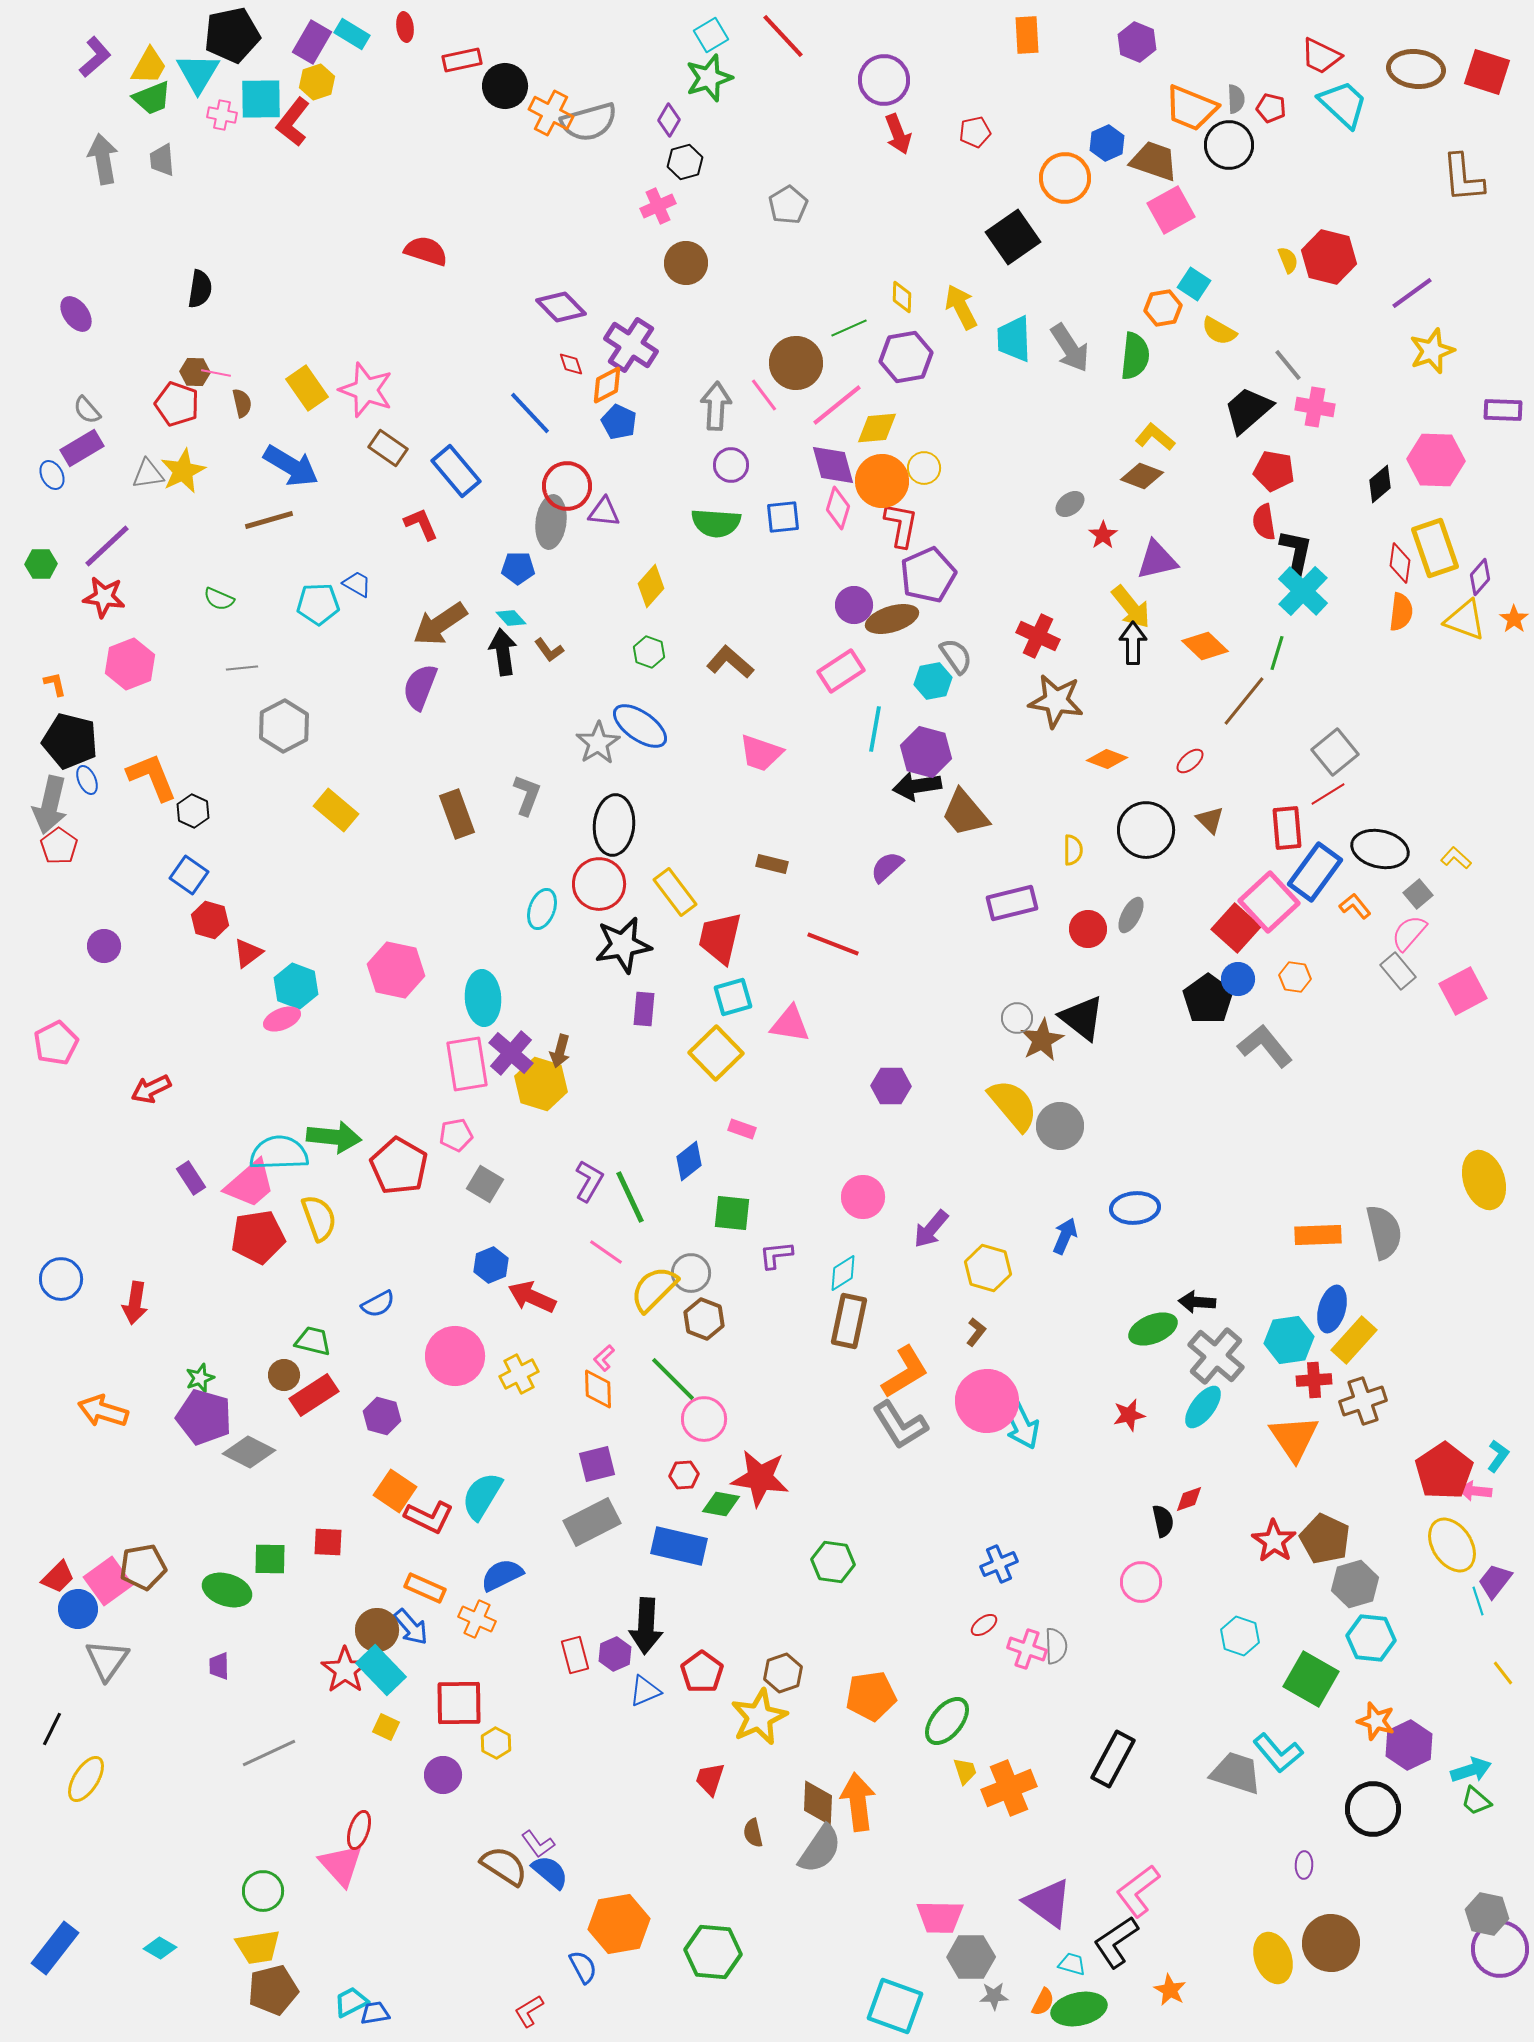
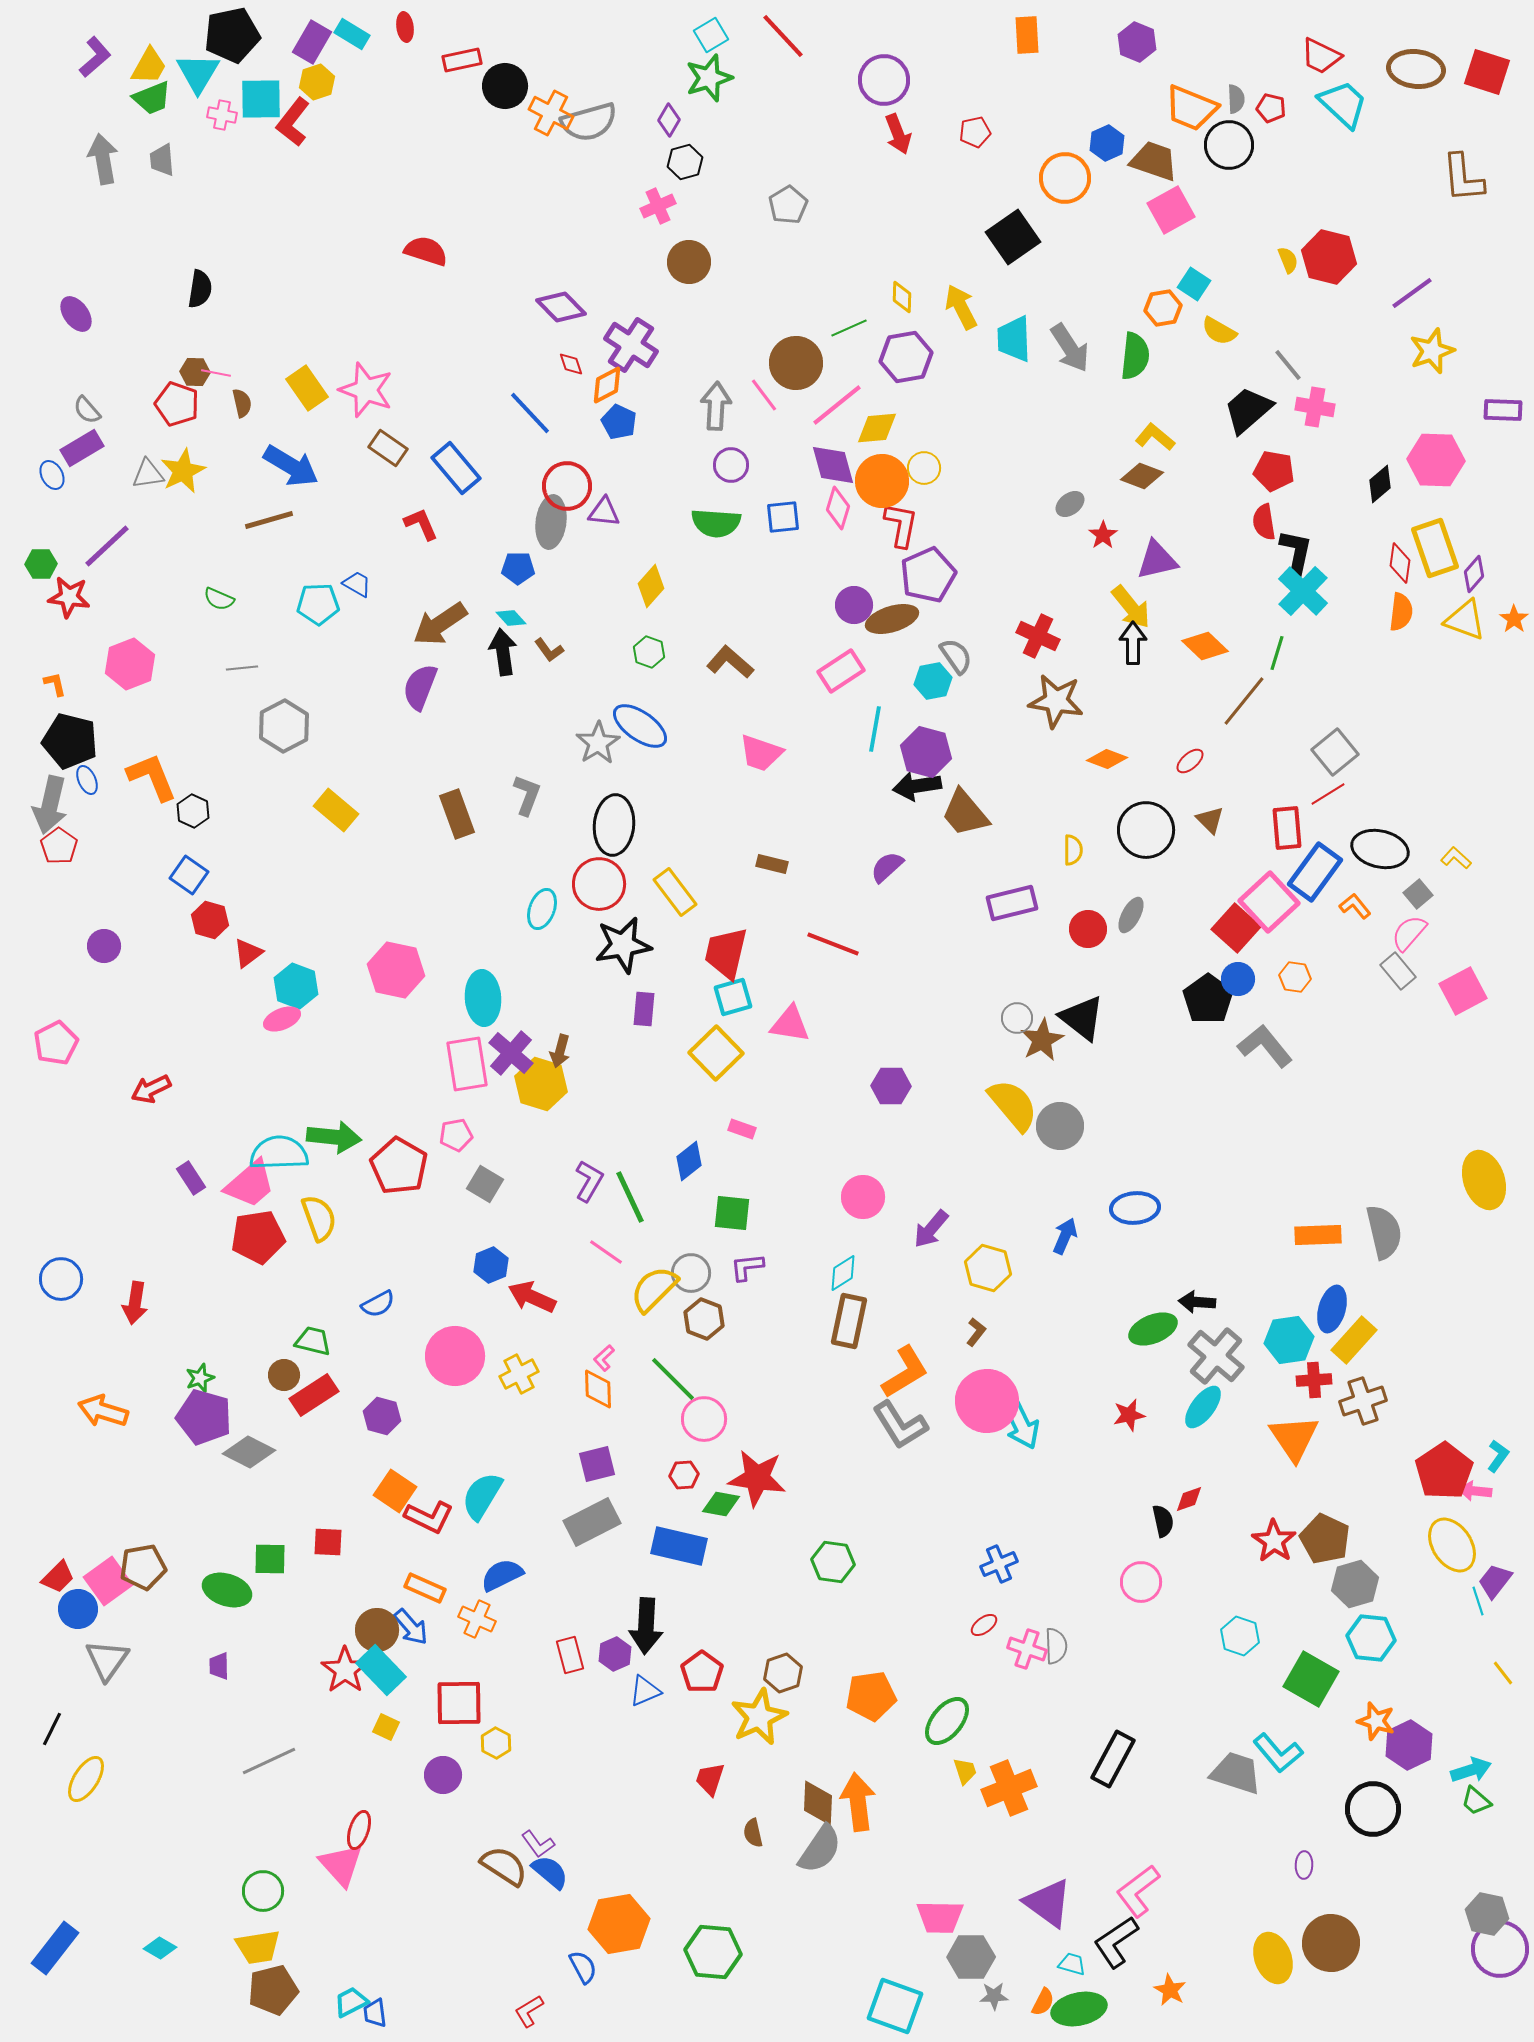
brown circle at (686, 263): moved 3 px right, 1 px up
blue rectangle at (456, 471): moved 3 px up
purple diamond at (1480, 577): moved 6 px left, 3 px up
red star at (104, 597): moved 35 px left
red trapezoid at (720, 938): moved 6 px right, 15 px down
purple L-shape at (776, 1255): moved 29 px left, 12 px down
red star at (760, 1478): moved 3 px left
red rectangle at (575, 1655): moved 5 px left
gray line at (269, 1753): moved 8 px down
blue trapezoid at (375, 2013): rotated 88 degrees counterclockwise
